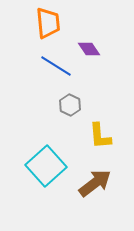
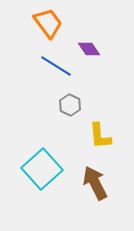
orange trapezoid: rotated 32 degrees counterclockwise
cyan square: moved 4 px left, 3 px down
brown arrow: rotated 80 degrees counterclockwise
